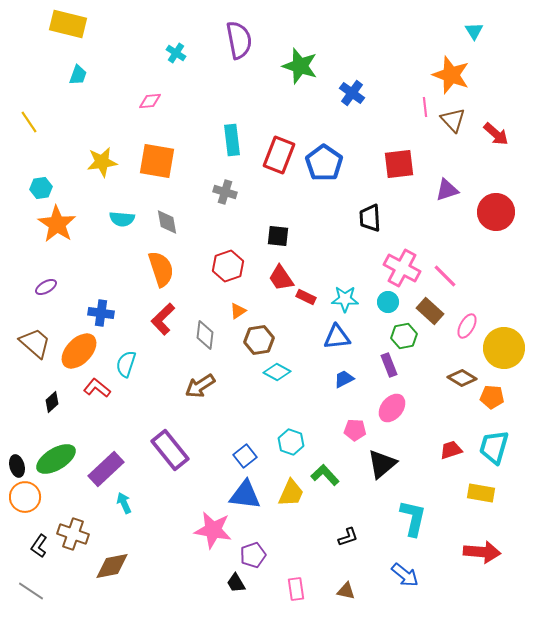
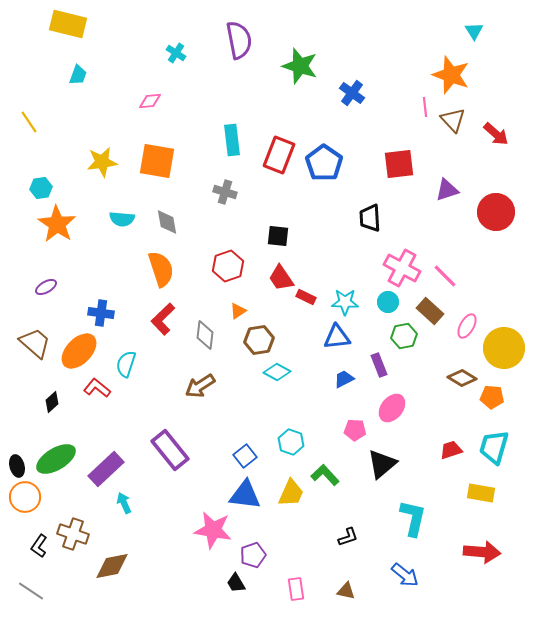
cyan star at (345, 299): moved 3 px down
purple rectangle at (389, 365): moved 10 px left
